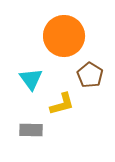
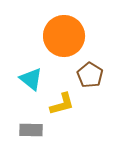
cyan triangle: rotated 15 degrees counterclockwise
